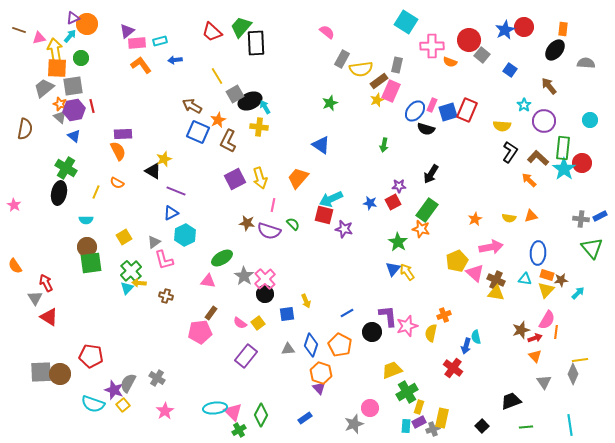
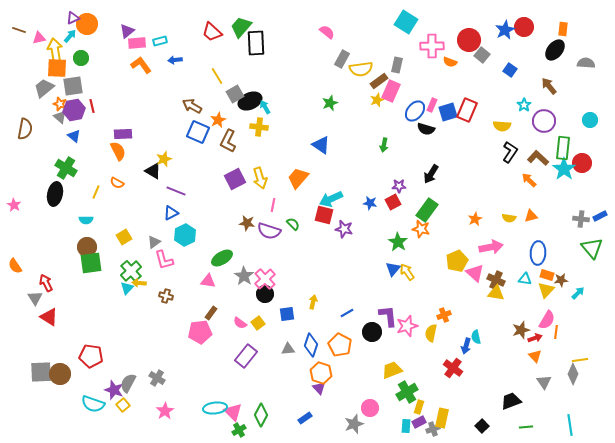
black ellipse at (59, 193): moved 4 px left, 1 px down
yellow arrow at (306, 301): moved 7 px right, 1 px down; rotated 144 degrees counterclockwise
